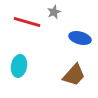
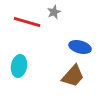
blue ellipse: moved 9 px down
brown trapezoid: moved 1 px left, 1 px down
